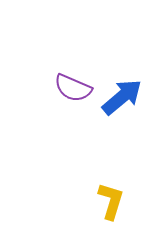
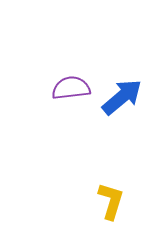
purple semicircle: moved 2 px left; rotated 150 degrees clockwise
